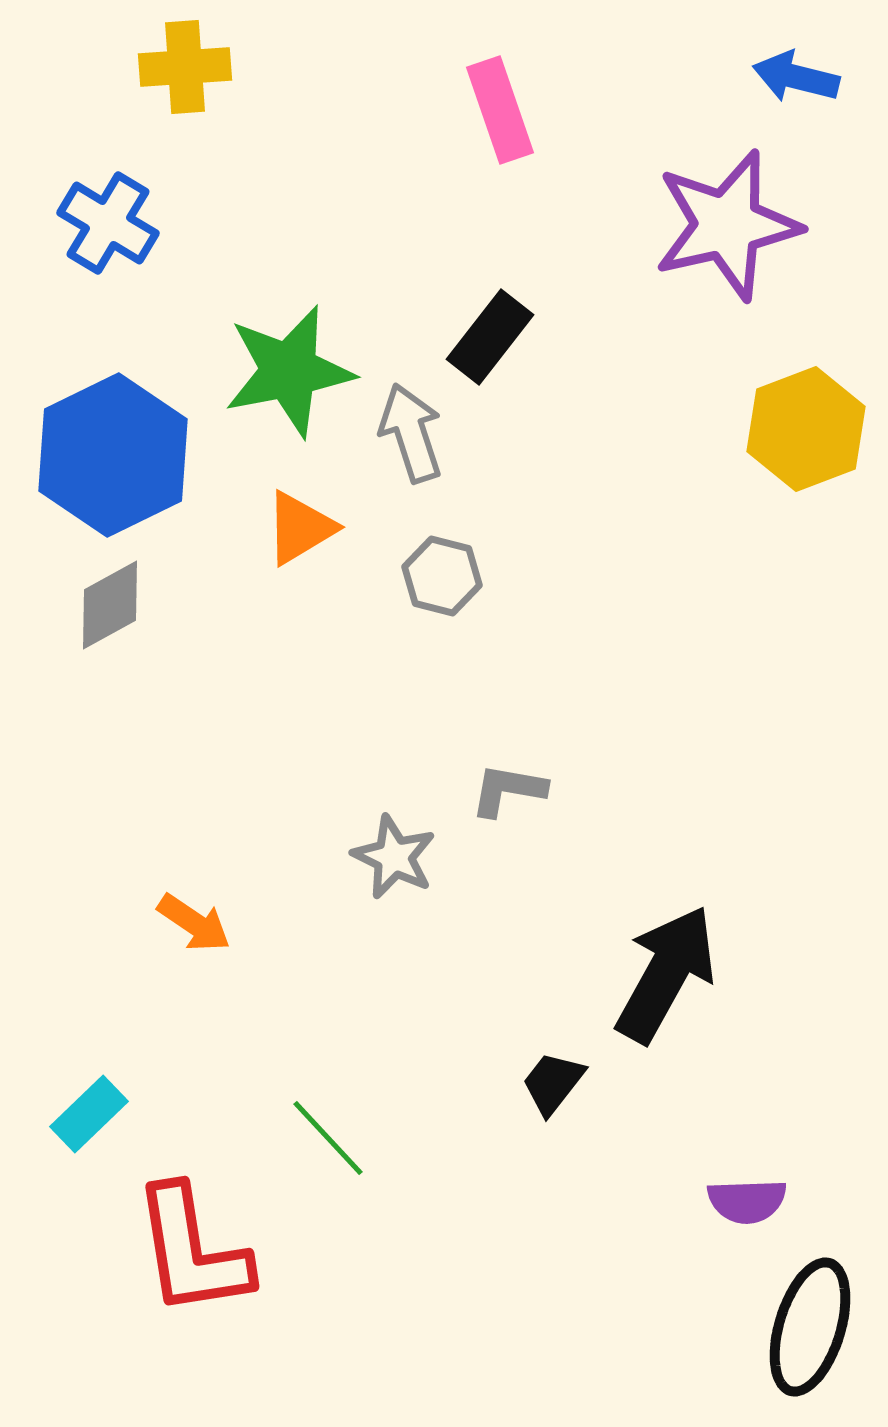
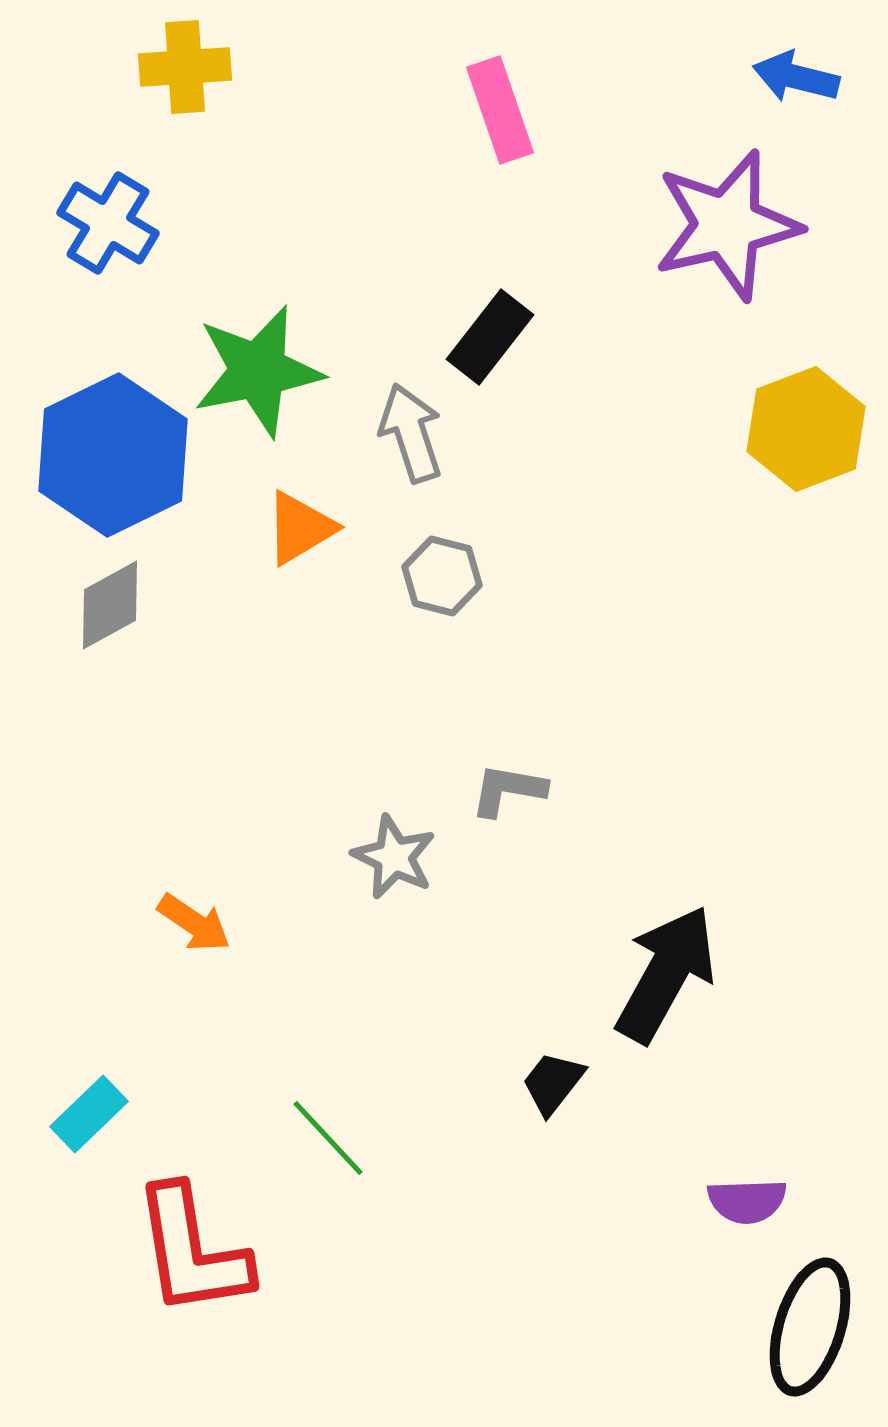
green star: moved 31 px left
